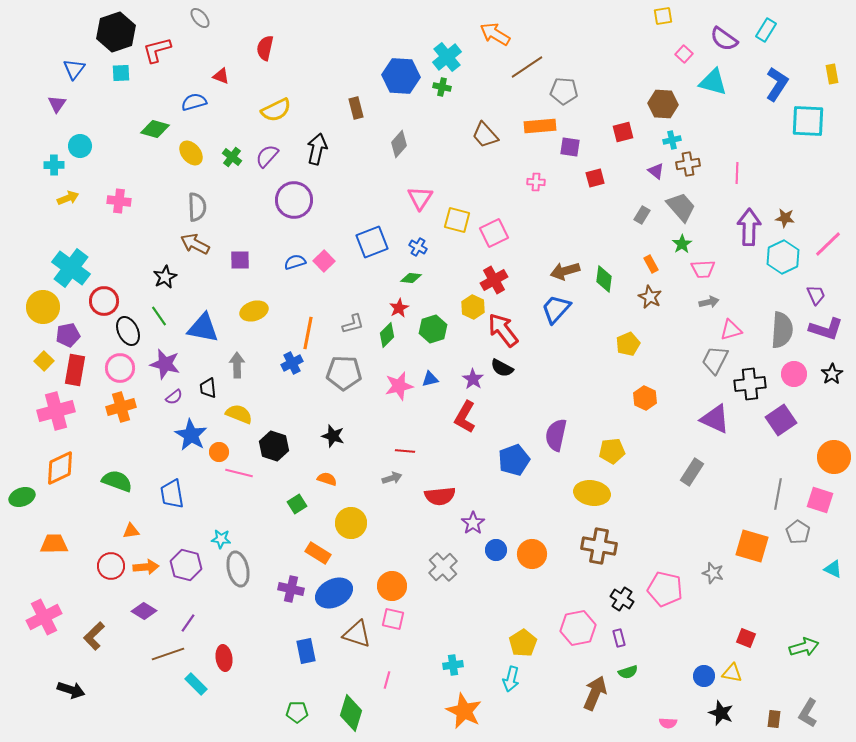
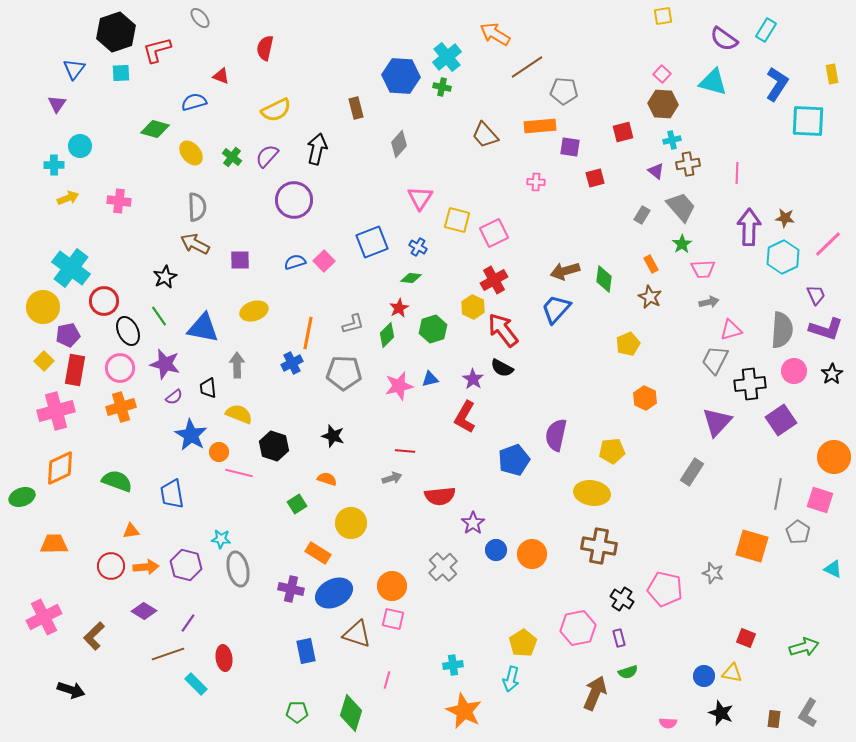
pink square at (684, 54): moved 22 px left, 20 px down
pink circle at (794, 374): moved 3 px up
purple triangle at (715, 419): moved 2 px right, 3 px down; rotated 48 degrees clockwise
